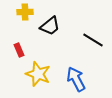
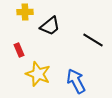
blue arrow: moved 2 px down
